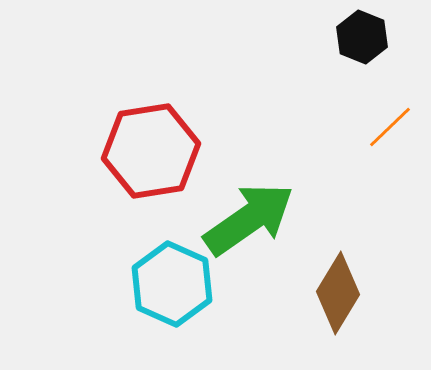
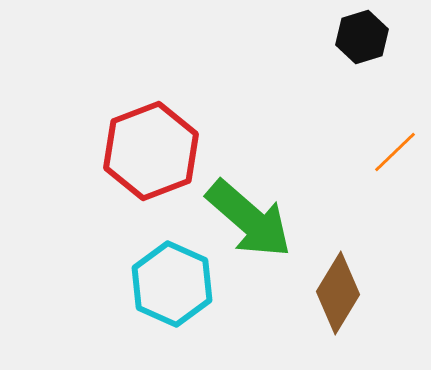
black hexagon: rotated 21 degrees clockwise
orange line: moved 5 px right, 25 px down
red hexagon: rotated 12 degrees counterclockwise
green arrow: rotated 76 degrees clockwise
